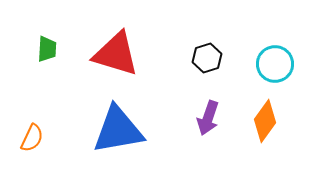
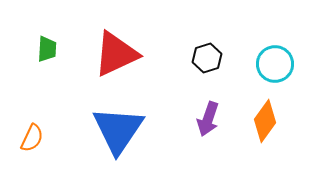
red triangle: rotated 42 degrees counterclockwise
purple arrow: moved 1 px down
blue triangle: rotated 46 degrees counterclockwise
